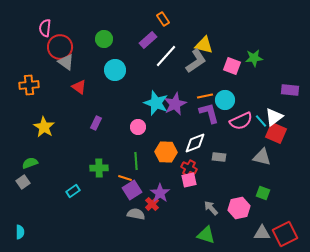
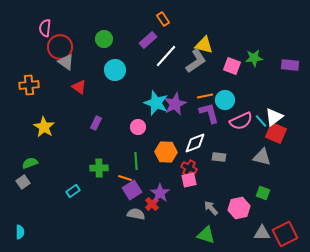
purple rectangle at (290, 90): moved 25 px up
